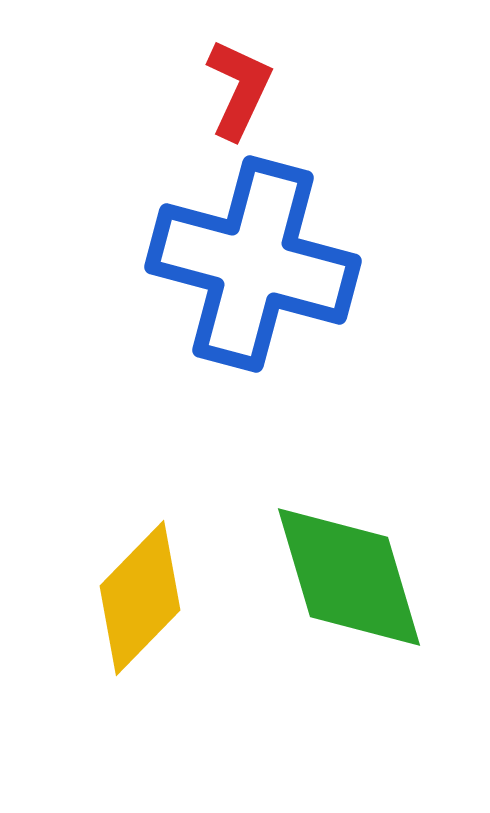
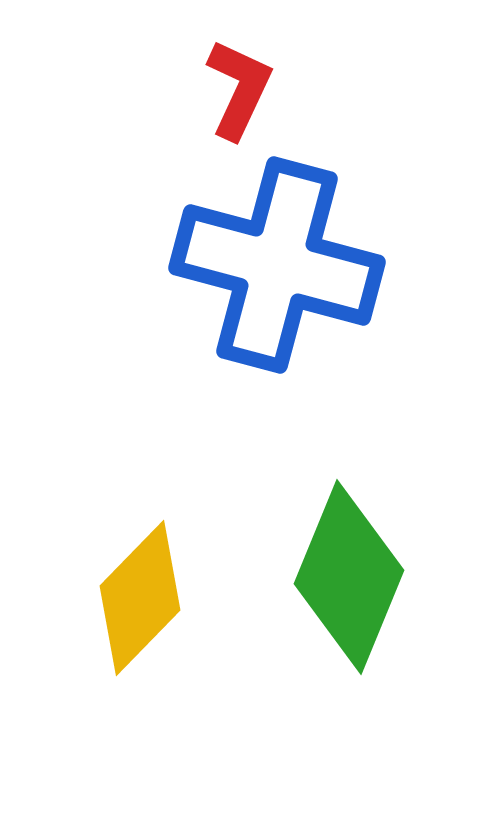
blue cross: moved 24 px right, 1 px down
green diamond: rotated 39 degrees clockwise
